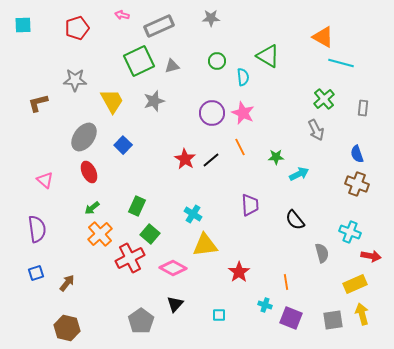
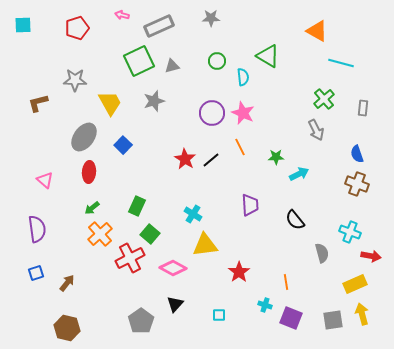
orange triangle at (323, 37): moved 6 px left, 6 px up
yellow trapezoid at (112, 101): moved 2 px left, 2 px down
red ellipse at (89, 172): rotated 30 degrees clockwise
